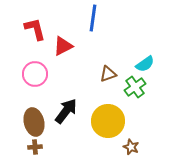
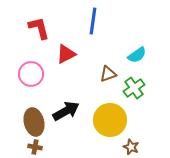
blue line: moved 3 px down
red L-shape: moved 4 px right, 1 px up
red triangle: moved 3 px right, 8 px down
cyan semicircle: moved 8 px left, 9 px up
pink circle: moved 4 px left
green cross: moved 1 px left, 1 px down
black arrow: rotated 24 degrees clockwise
yellow circle: moved 2 px right, 1 px up
brown cross: rotated 16 degrees clockwise
